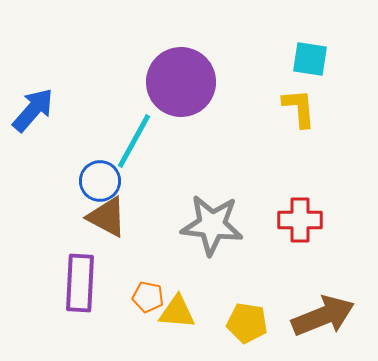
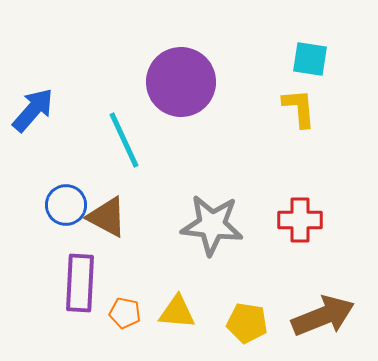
cyan line: moved 10 px left, 1 px up; rotated 54 degrees counterclockwise
blue circle: moved 34 px left, 24 px down
orange pentagon: moved 23 px left, 16 px down
